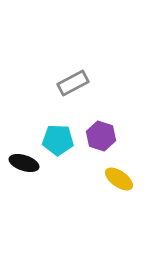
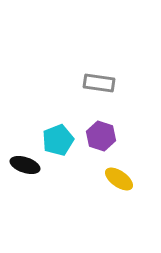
gray rectangle: moved 26 px right; rotated 36 degrees clockwise
cyan pentagon: rotated 24 degrees counterclockwise
black ellipse: moved 1 px right, 2 px down
